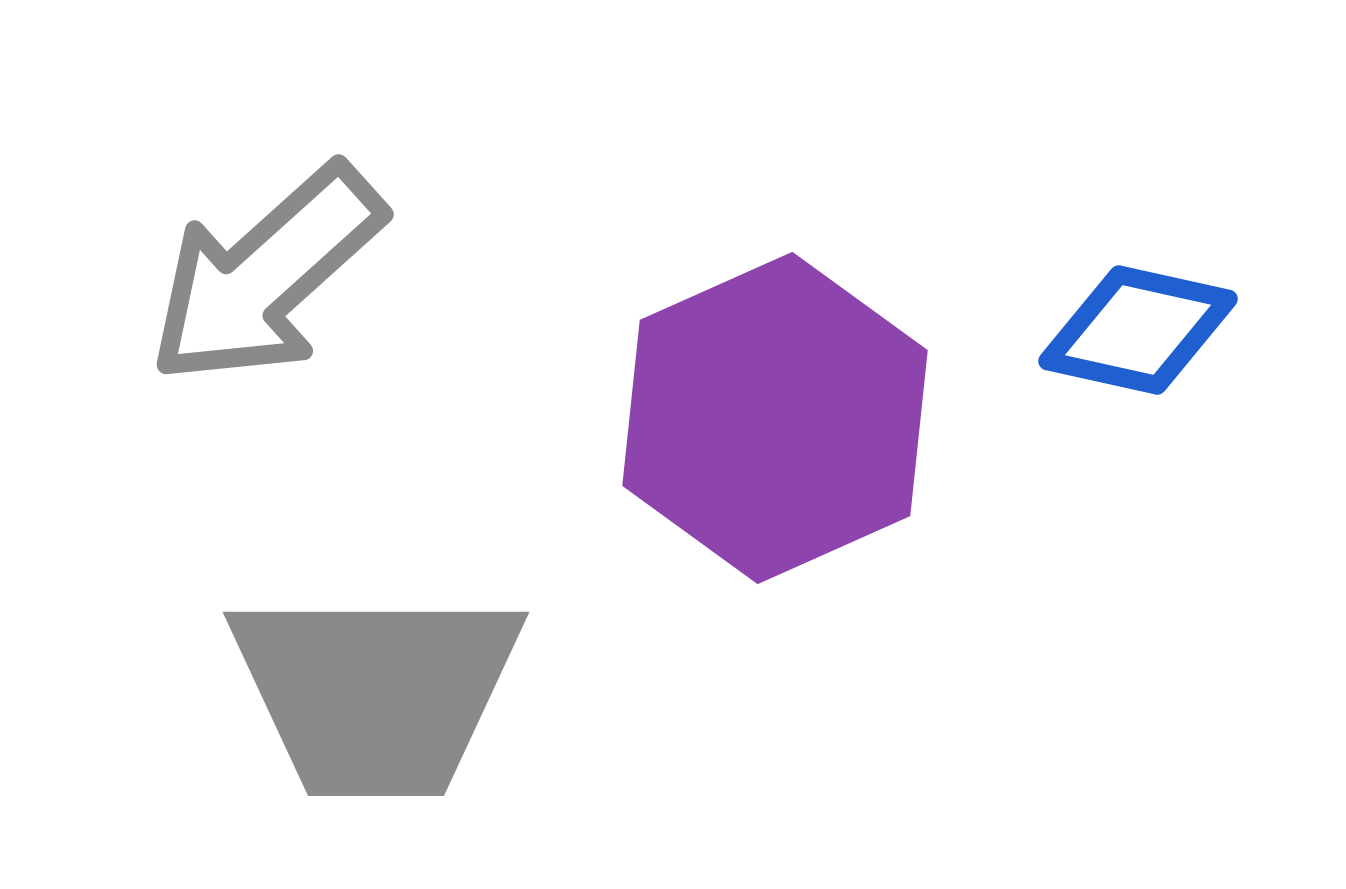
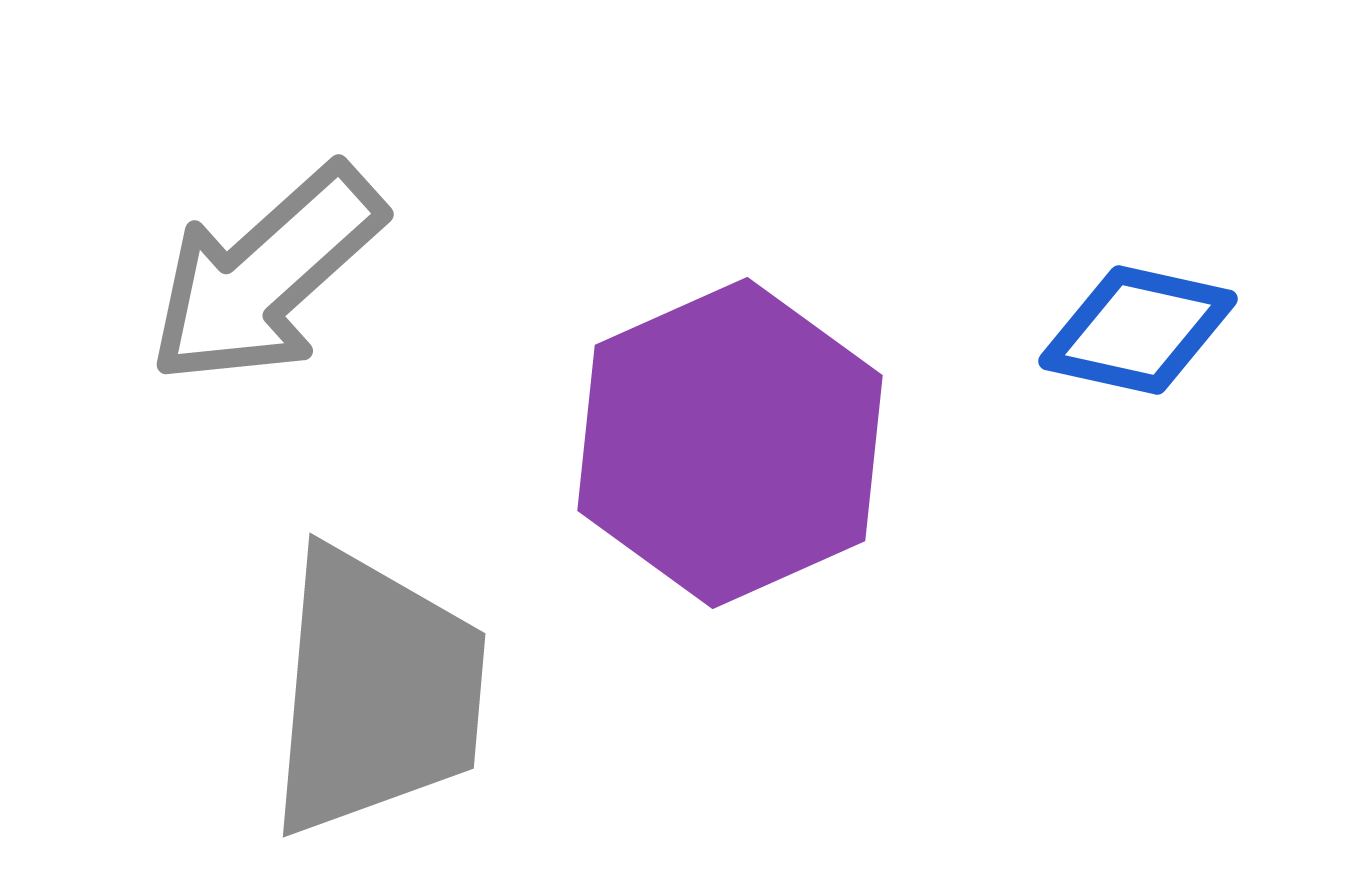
purple hexagon: moved 45 px left, 25 px down
gray trapezoid: rotated 85 degrees counterclockwise
